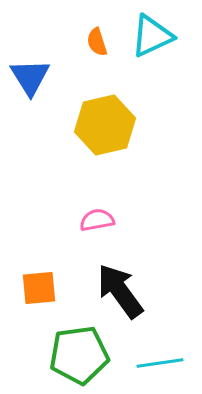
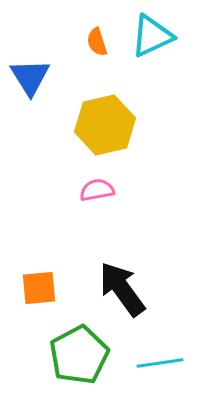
pink semicircle: moved 30 px up
black arrow: moved 2 px right, 2 px up
green pentagon: rotated 20 degrees counterclockwise
